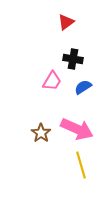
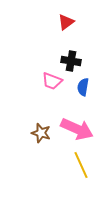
black cross: moved 2 px left, 2 px down
pink trapezoid: rotated 80 degrees clockwise
blue semicircle: rotated 48 degrees counterclockwise
brown star: rotated 18 degrees counterclockwise
yellow line: rotated 8 degrees counterclockwise
